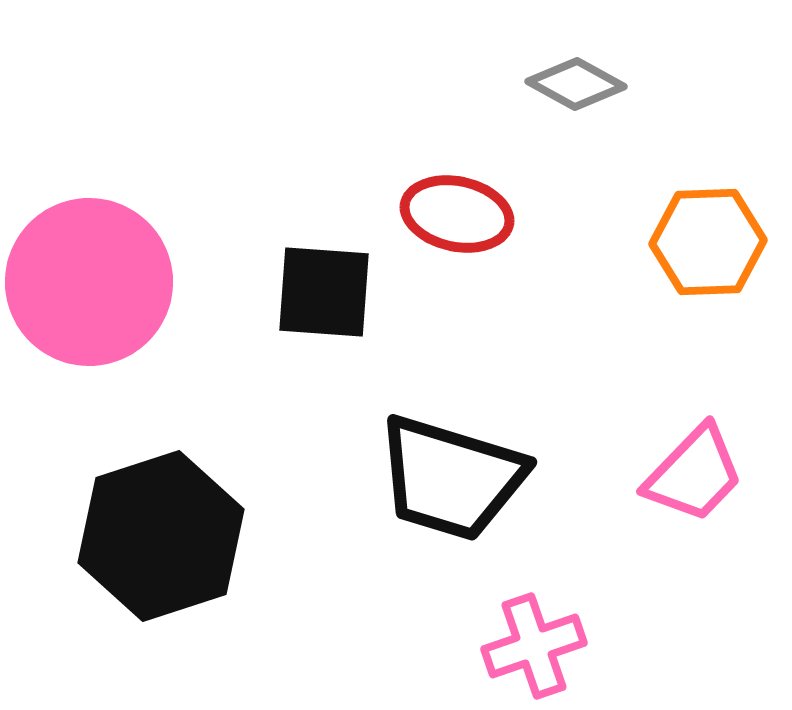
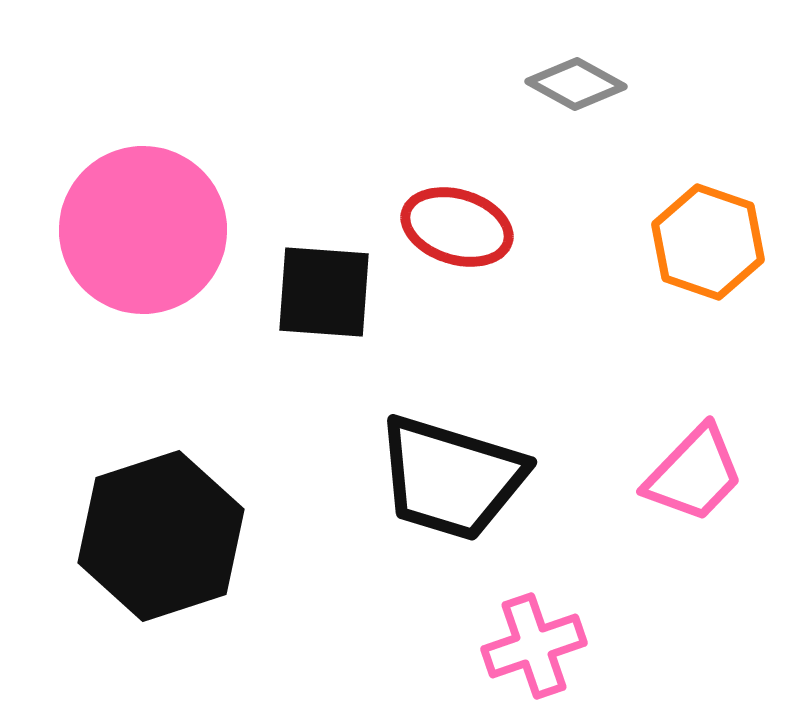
red ellipse: moved 13 px down; rotated 5 degrees clockwise
orange hexagon: rotated 21 degrees clockwise
pink circle: moved 54 px right, 52 px up
